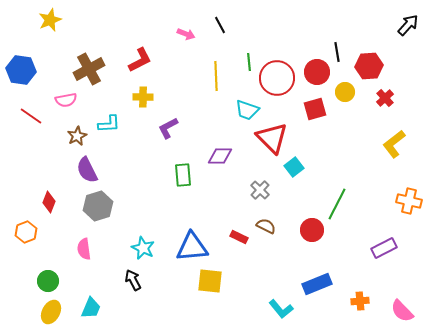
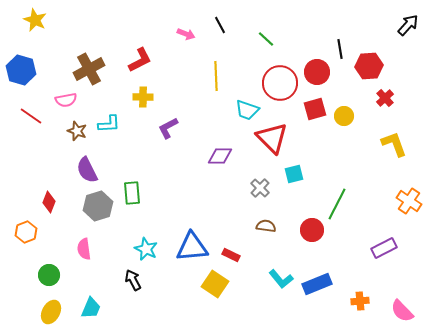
yellow star at (50, 20): moved 15 px left; rotated 25 degrees counterclockwise
black line at (337, 52): moved 3 px right, 3 px up
green line at (249, 62): moved 17 px right, 23 px up; rotated 42 degrees counterclockwise
blue hexagon at (21, 70): rotated 8 degrees clockwise
red circle at (277, 78): moved 3 px right, 5 px down
yellow circle at (345, 92): moved 1 px left, 24 px down
brown star at (77, 136): moved 5 px up; rotated 24 degrees counterclockwise
yellow L-shape at (394, 144): rotated 108 degrees clockwise
cyan square at (294, 167): moved 7 px down; rotated 24 degrees clockwise
green rectangle at (183, 175): moved 51 px left, 18 px down
gray cross at (260, 190): moved 2 px up
orange cross at (409, 201): rotated 20 degrees clockwise
brown semicircle at (266, 226): rotated 18 degrees counterclockwise
red rectangle at (239, 237): moved 8 px left, 18 px down
cyan star at (143, 248): moved 3 px right, 1 px down
green circle at (48, 281): moved 1 px right, 6 px up
yellow square at (210, 281): moved 5 px right, 3 px down; rotated 28 degrees clockwise
cyan L-shape at (281, 309): moved 30 px up
